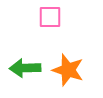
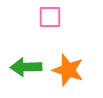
green arrow: moved 1 px right, 1 px up
